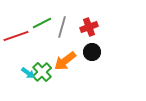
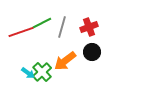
red line: moved 5 px right, 4 px up
